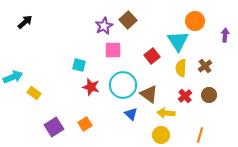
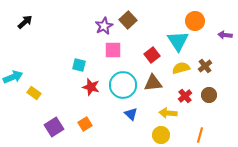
purple arrow: rotated 88 degrees counterclockwise
red square: moved 1 px up
yellow semicircle: rotated 72 degrees clockwise
brown triangle: moved 4 px right, 11 px up; rotated 42 degrees counterclockwise
yellow arrow: moved 2 px right
